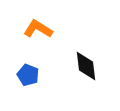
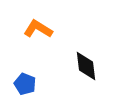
blue pentagon: moved 3 px left, 9 px down
